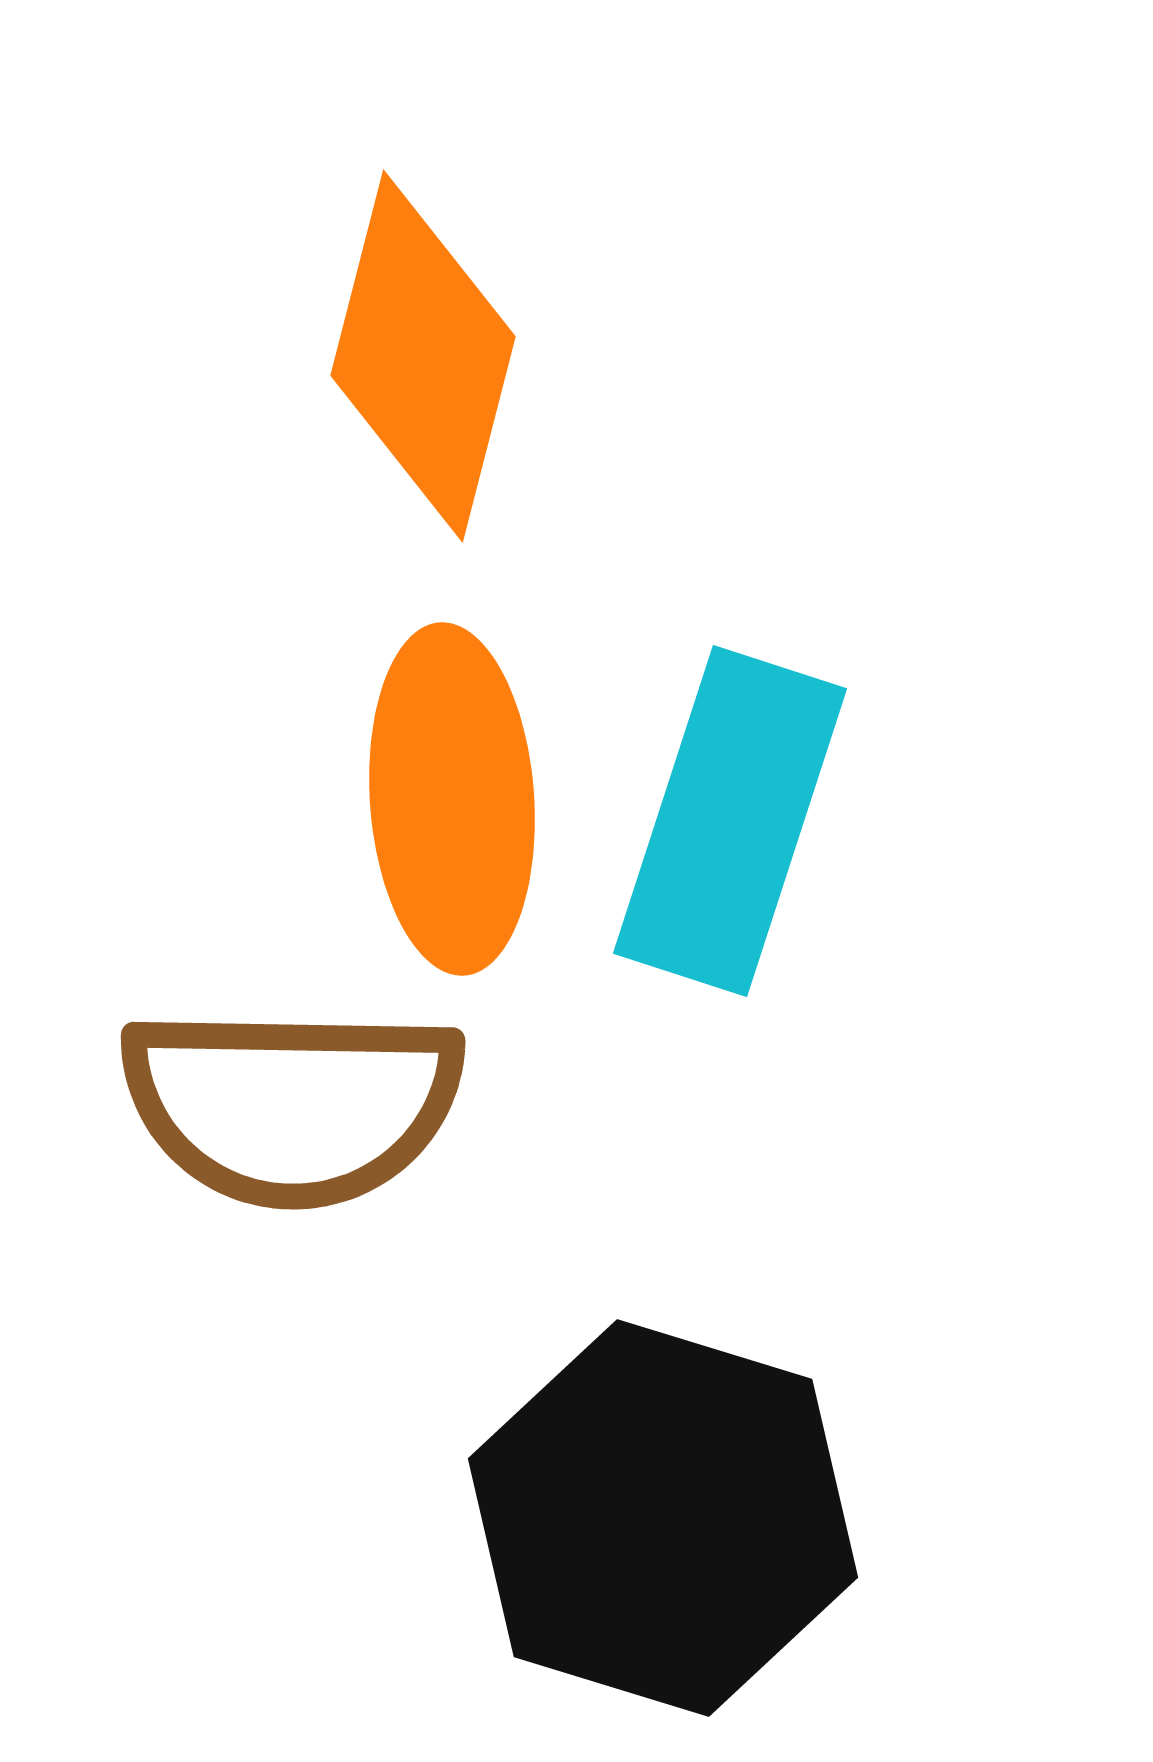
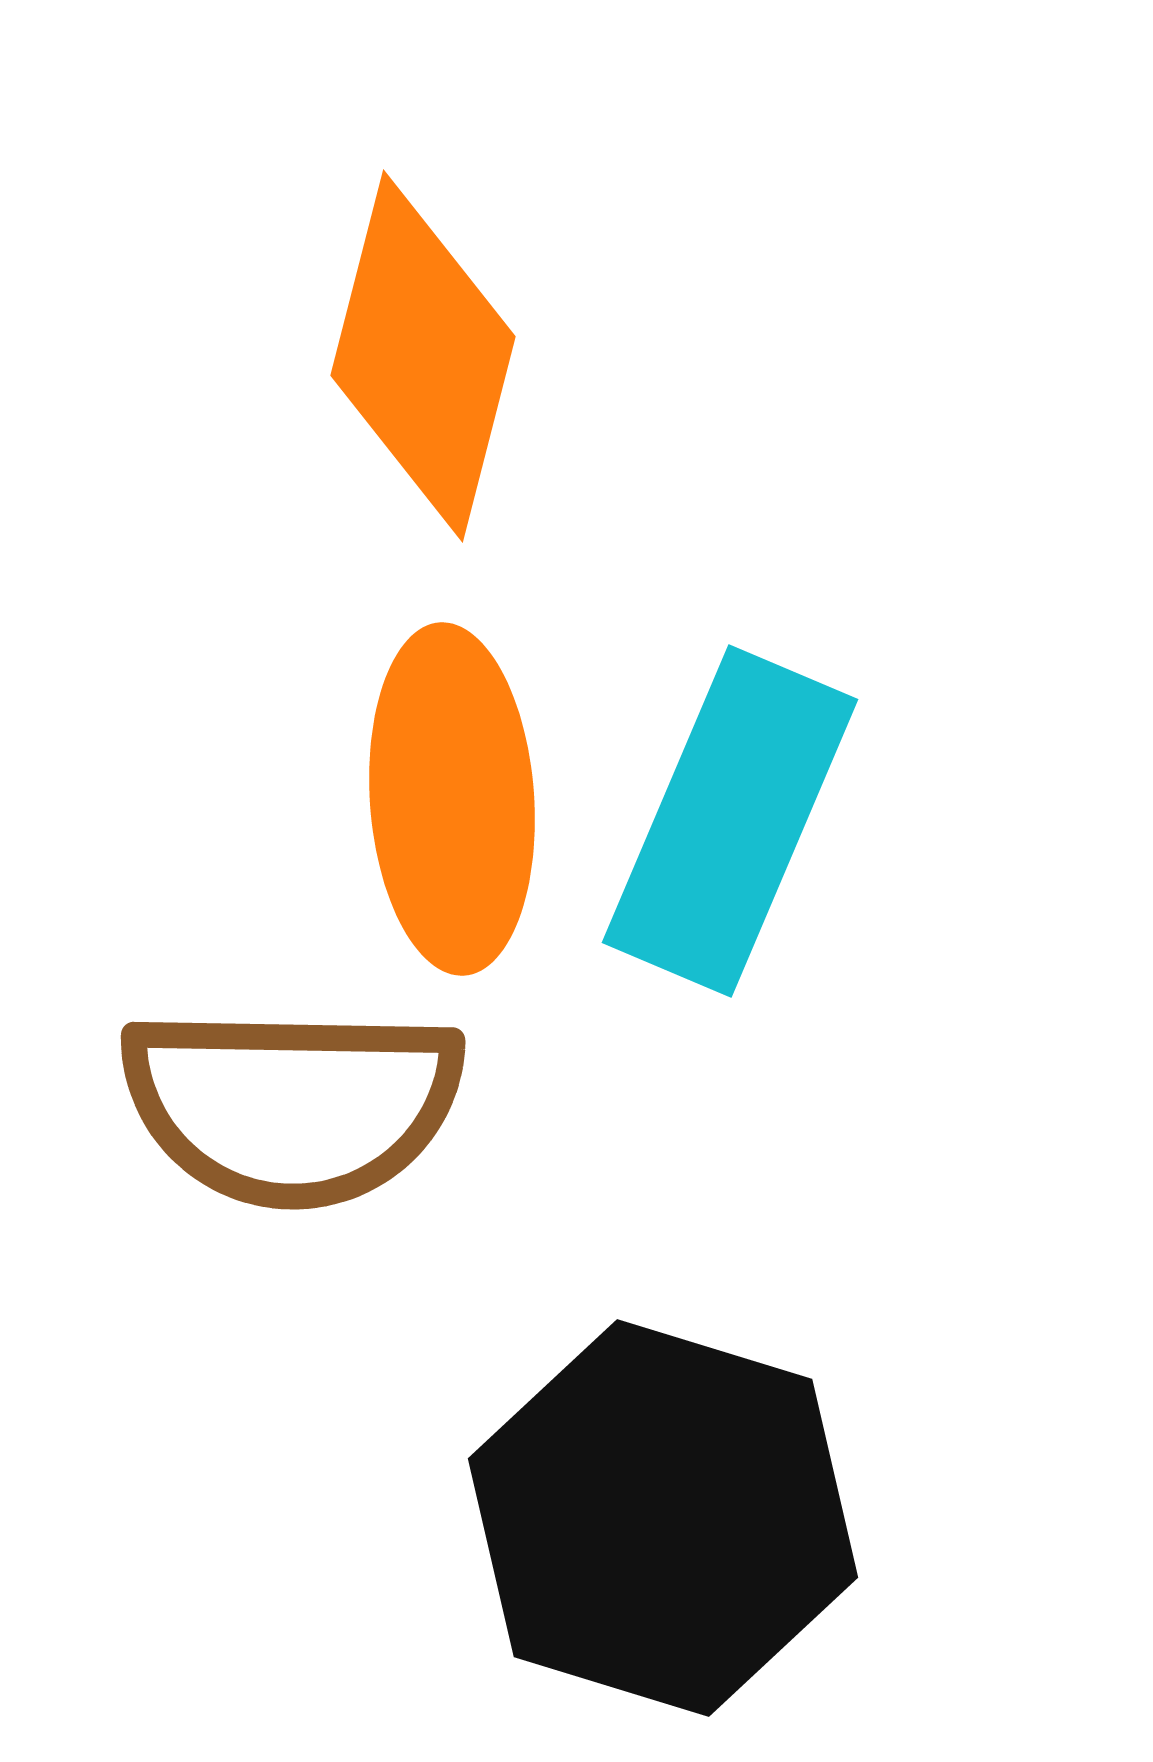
cyan rectangle: rotated 5 degrees clockwise
